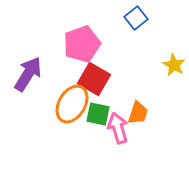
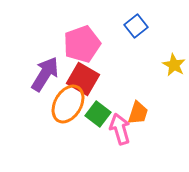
blue square: moved 8 px down
purple arrow: moved 17 px right
red square: moved 11 px left
orange ellipse: moved 4 px left
green square: rotated 25 degrees clockwise
pink arrow: moved 2 px right, 1 px down
